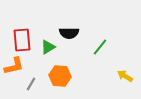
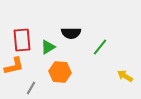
black semicircle: moved 2 px right
orange hexagon: moved 4 px up
gray line: moved 4 px down
